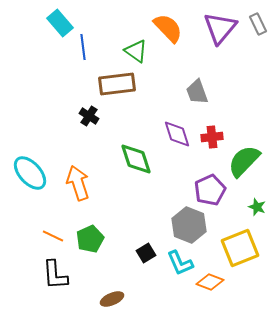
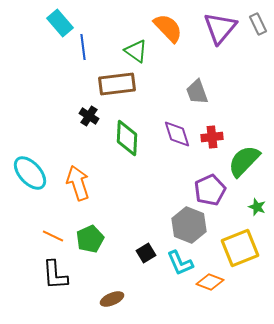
green diamond: moved 9 px left, 21 px up; rotated 21 degrees clockwise
